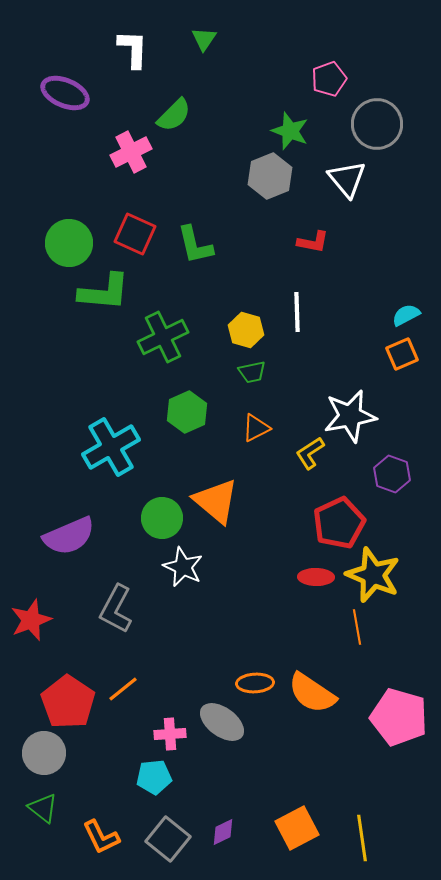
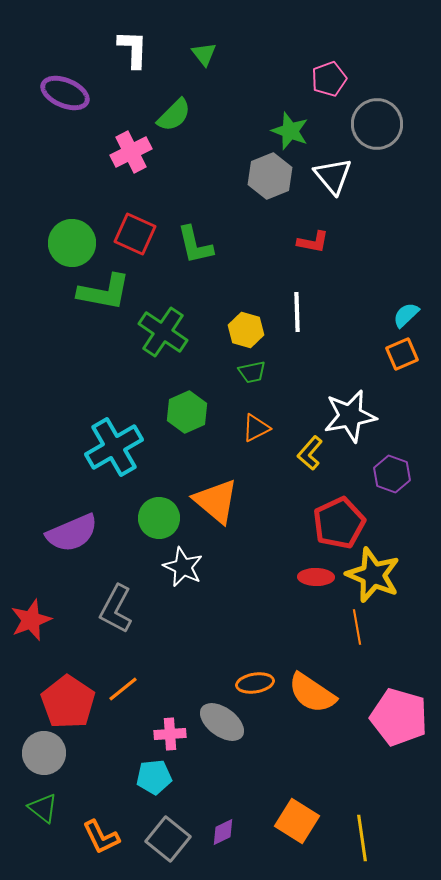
green triangle at (204, 39): moved 15 px down; rotated 12 degrees counterclockwise
white triangle at (347, 179): moved 14 px left, 3 px up
green circle at (69, 243): moved 3 px right
green L-shape at (104, 292): rotated 6 degrees clockwise
cyan semicircle at (406, 315): rotated 16 degrees counterclockwise
green cross at (163, 337): moved 5 px up; rotated 30 degrees counterclockwise
cyan cross at (111, 447): moved 3 px right
yellow L-shape at (310, 453): rotated 16 degrees counterclockwise
green circle at (162, 518): moved 3 px left
purple semicircle at (69, 536): moved 3 px right, 3 px up
orange ellipse at (255, 683): rotated 6 degrees counterclockwise
orange square at (297, 828): moved 7 px up; rotated 30 degrees counterclockwise
